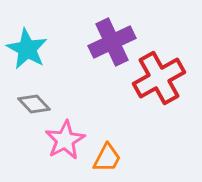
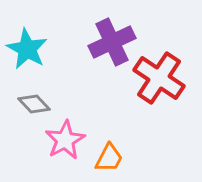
red cross: rotated 27 degrees counterclockwise
orange trapezoid: moved 2 px right
